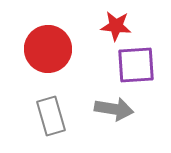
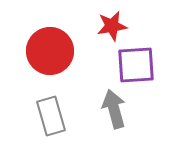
red star: moved 4 px left; rotated 16 degrees counterclockwise
red circle: moved 2 px right, 2 px down
gray arrow: rotated 114 degrees counterclockwise
